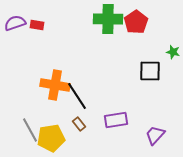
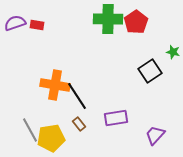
black square: rotated 35 degrees counterclockwise
purple rectangle: moved 2 px up
